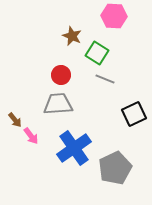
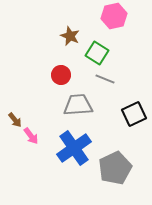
pink hexagon: rotated 15 degrees counterclockwise
brown star: moved 2 px left
gray trapezoid: moved 20 px right, 1 px down
